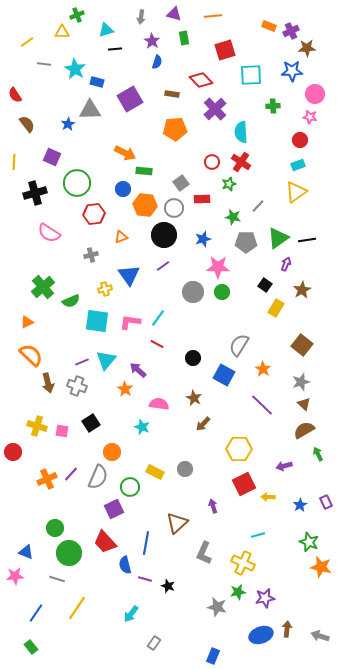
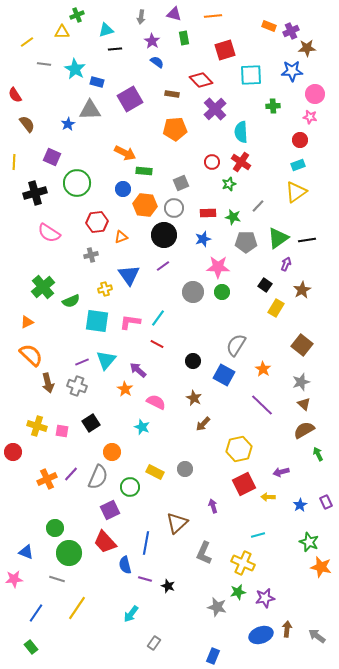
blue semicircle at (157, 62): rotated 72 degrees counterclockwise
gray square at (181, 183): rotated 14 degrees clockwise
red rectangle at (202, 199): moved 6 px right, 14 px down
red hexagon at (94, 214): moved 3 px right, 8 px down
gray semicircle at (239, 345): moved 3 px left
black circle at (193, 358): moved 3 px down
pink semicircle at (159, 404): moved 3 px left, 2 px up; rotated 18 degrees clockwise
yellow hexagon at (239, 449): rotated 15 degrees counterclockwise
purple arrow at (284, 466): moved 3 px left, 6 px down
purple square at (114, 509): moved 4 px left, 1 px down
pink star at (15, 576): moved 1 px left, 3 px down
gray arrow at (320, 636): moved 3 px left; rotated 18 degrees clockwise
